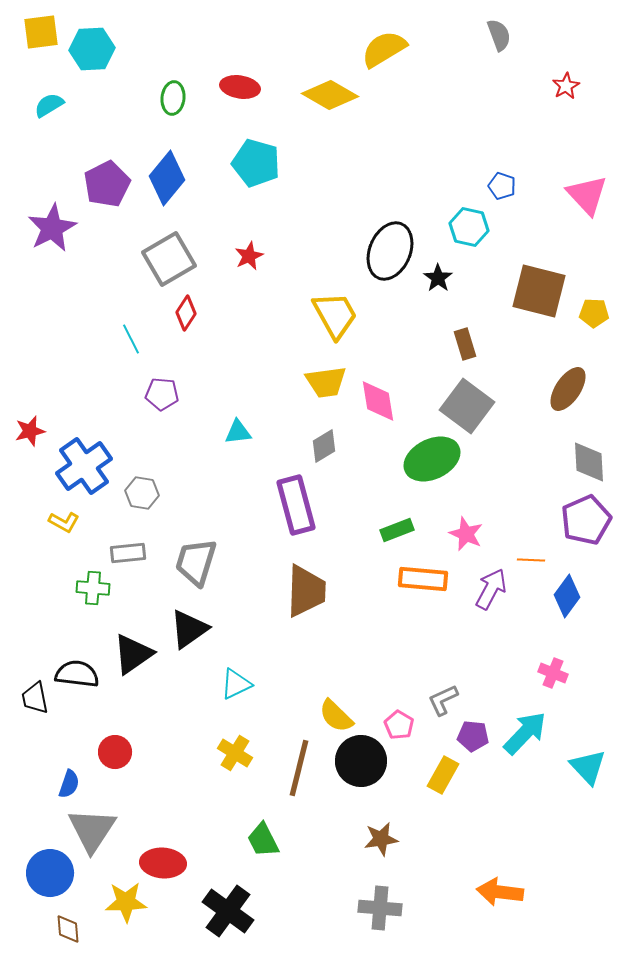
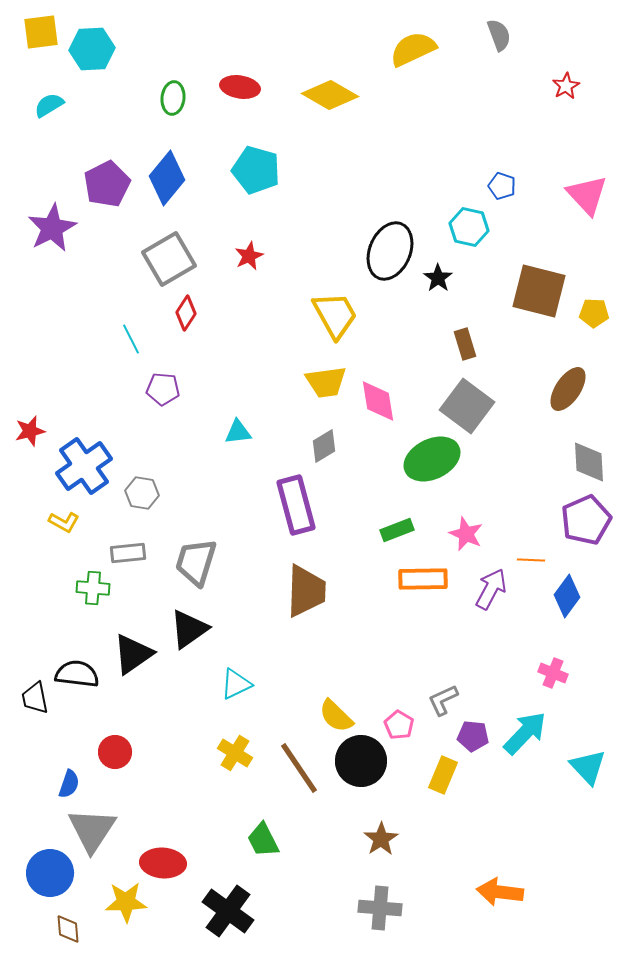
yellow semicircle at (384, 49): moved 29 px right; rotated 6 degrees clockwise
cyan pentagon at (256, 163): moved 7 px down
purple pentagon at (162, 394): moved 1 px right, 5 px up
orange rectangle at (423, 579): rotated 6 degrees counterclockwise
brown line at (299, 768): rotated 48 degrees counterclockwise
yellow rectangle at (443, 775): rotated 6 degrees counterclockwise
brown star at (381, 839): rotated 24 degrees counterclockwise
